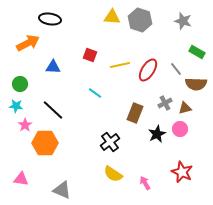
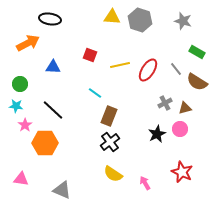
brown semicircle: moved 1 px right, 2 px up; rotated 30 degrees clockwise
brown rectangle: moved 26 px left, 3 px down
